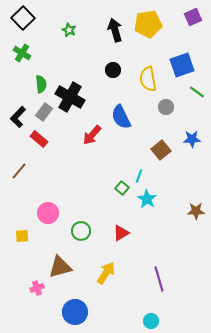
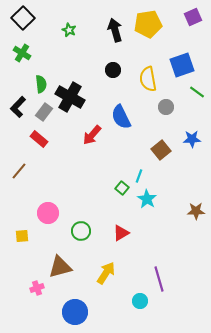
black L-shape: moved 10 px up
cyan circle: moved 11 px left, 20 px up
